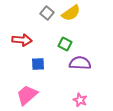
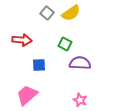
blue square: moved 1 px right, 1 px down
